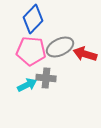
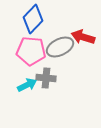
red arrow: moved 2 px left, 17 px up
